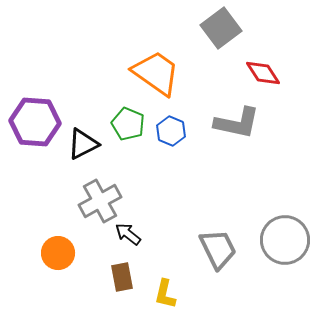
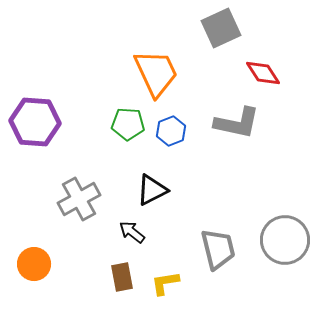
gray square: rotated 12 degrees clockwise
orange trapezoid: rotated 30 degrees clockwise
green pentagon: rotated 20 degrees counterclockwise
blue hexagon: rotated 16 degrees clockwise
black triangle: moved 69 px right, 46 px down
gray cross: moved 21 px left, 2 px up
black arrow: moved 4 px right, 2 px up
gray trapezoid: rotated 12 degrees clockwise
orange circle: moved 24 px left, 11 px down
yellow L-shape: moved 11 px up; rotated 68 degrees clockwise
